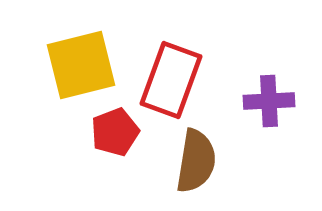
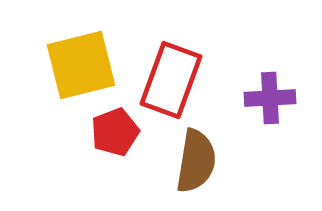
purple cross: moved 1 px right, 3 px up
